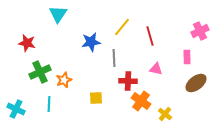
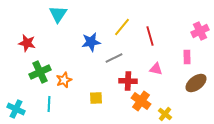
gray line: rotated 66 degrees clockwise
